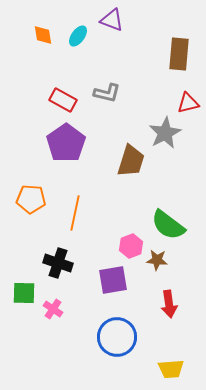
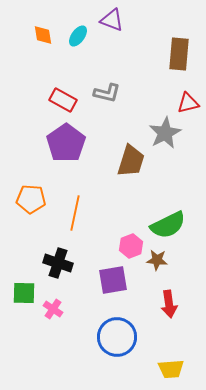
green semicircle: rotated 63 degrees counterclockwise
